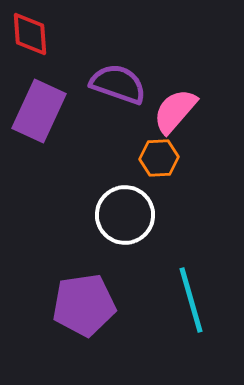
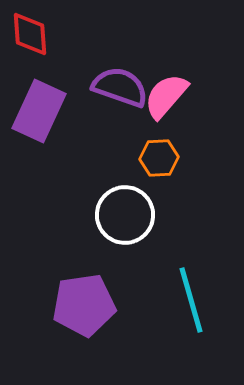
purple semicircle: moved 2 px right, 3 px down
pink semicircle: moved 9 px left, 15 px up
